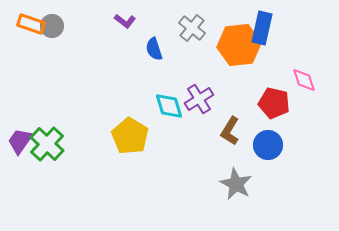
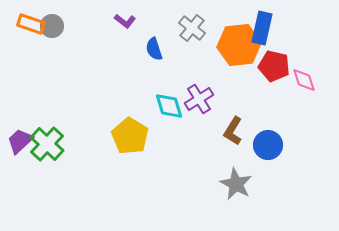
red pentagon: moved 37 px up
brown L-shape: moved 3 px right
purple trapezoid: rotated 12 degrees clockwise
